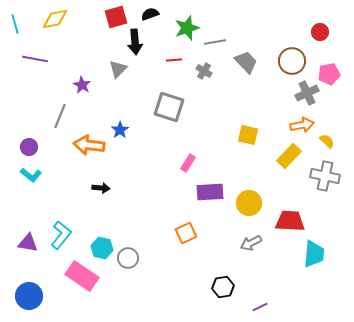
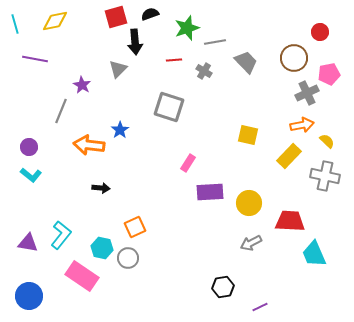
yellow diamond at (55, 19): moved 2 px down
brown circle at (292, 61): moved 2 px right, 3 px up
gray line at (60, 116): moved 1 px right, 5 px up
orange square at (186, 233): moved 51 px left, 6 px up
cyan trapezoid at (314, 254): rotated 152 degrees clockwise
